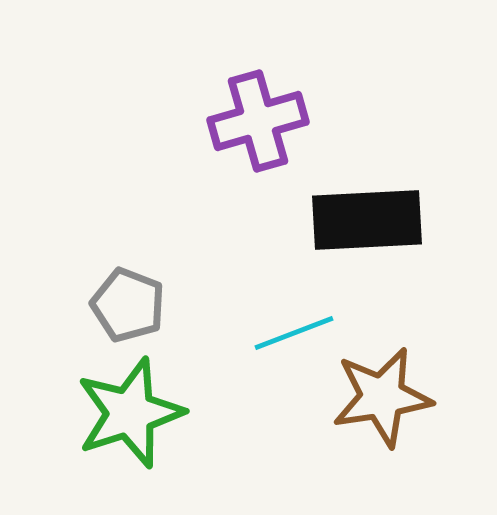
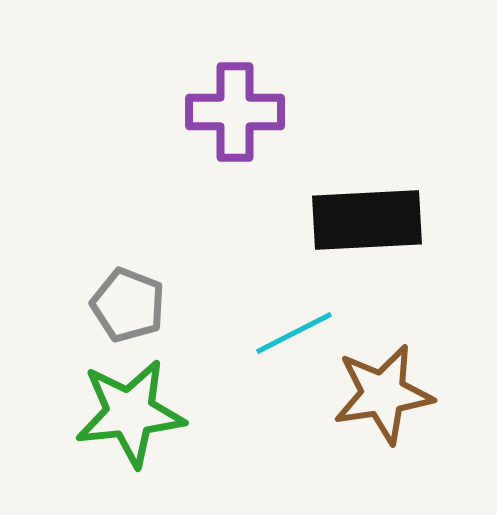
purple cross: moved 23 px left, 9 px up; rotated 16 degrees clockwise
cyan line: rotated 6 degrees counterclockwise
brown star: moved 1 px right, 3 px up
green star: rotated 12 degrees clockwise
